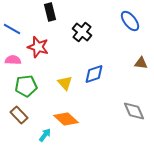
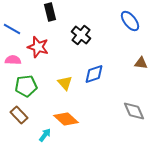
black cross: moved 1 px left, 3 px down
